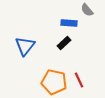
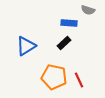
gray semicircle: moved 1 px right; rotated 32 degrees counterclockwise
blue triangle: moved 1 px right; rotated 20 degrees clockwise
orange pentagon: moved 5 px up
